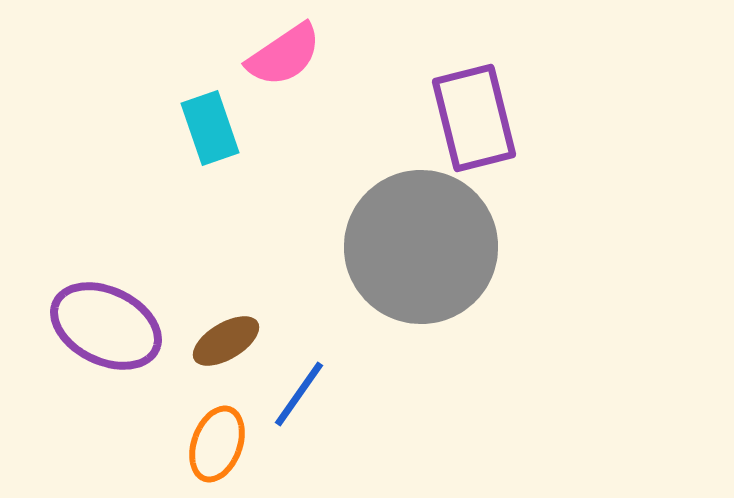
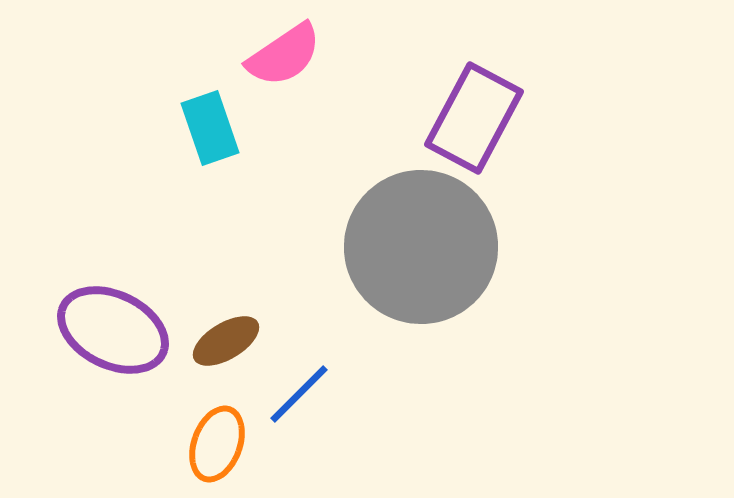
purple rectangle: rotated 42 degrees clockwise
purple ellipse: moved 7 px right, 4 px down
blue line: rotated 10 degrees clockwise
